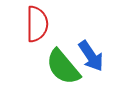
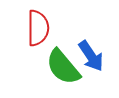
red semicircle: moved 1 px right, 4 px down
